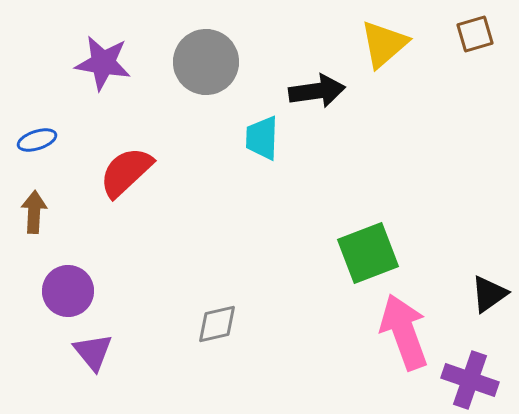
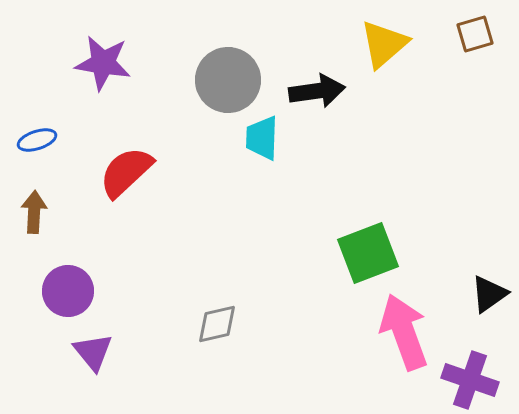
gray circle: moved 22 px right, 18 px down
